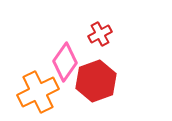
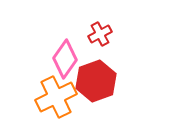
pink diamond: moved 3 px up
orange cross: moved 18 px right, 5 px down
